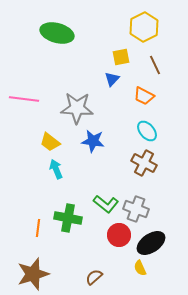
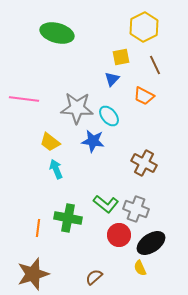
cyan ellipse: moved 38 px left, 15 px up
